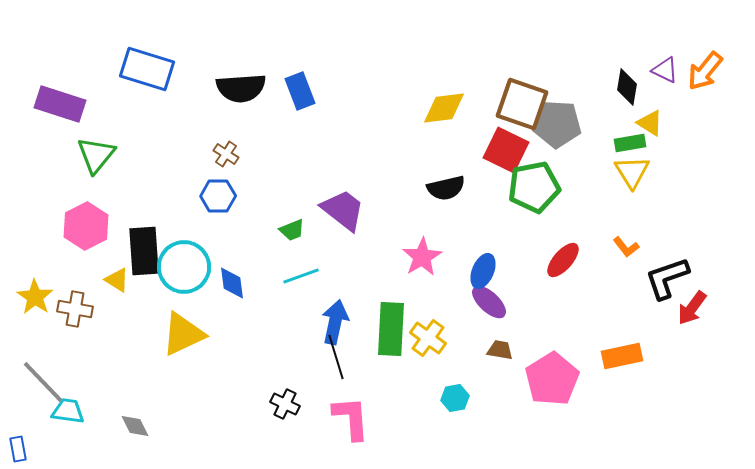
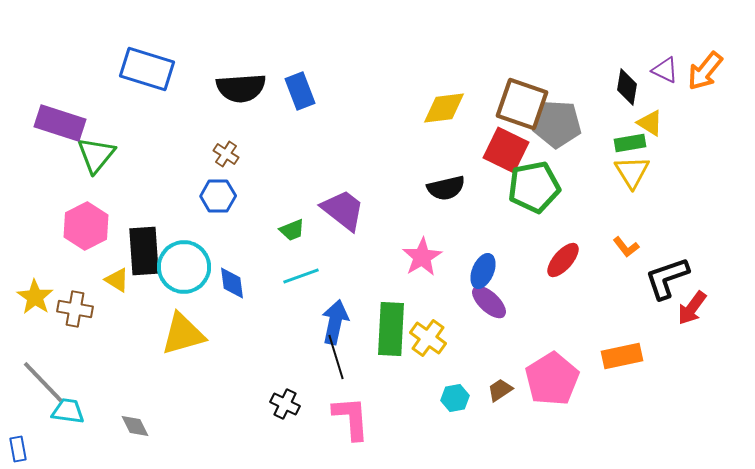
purple rectangle at (60, 104): moved 19 px down
yellow triangle at (183, 334): rotated 9 degrees clockwise
brown trapezoid at (500, 350): moved 40 px down; rotated 44 degrees counterclockwise
